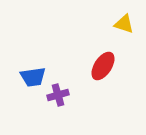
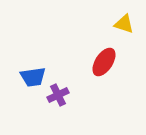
red ellipse: moved 1 px right, 4 px up
purple cross: rotated 10 degrees counterclockwise
